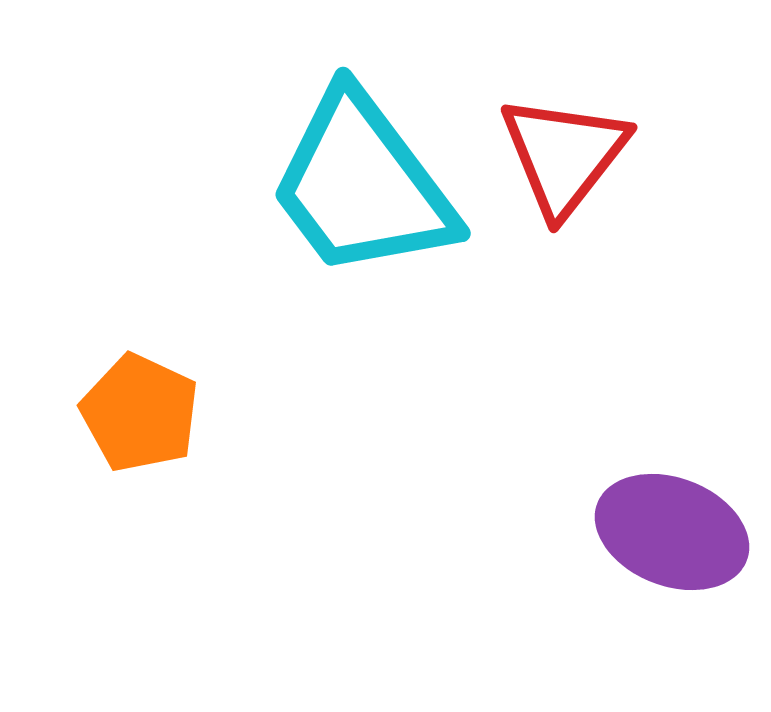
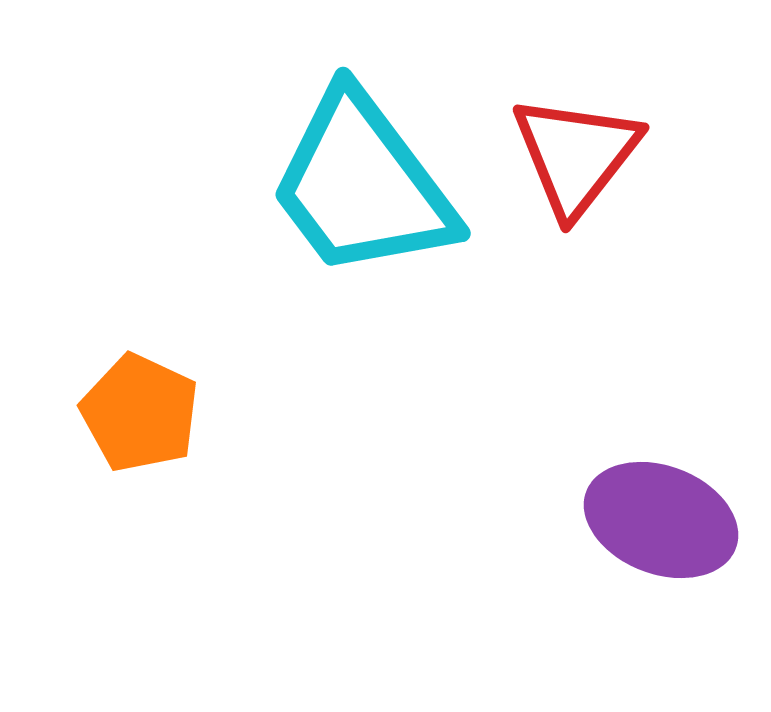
red triangle: moved 12 px right
purple ellipse: moved 11 px left, 12 px up
